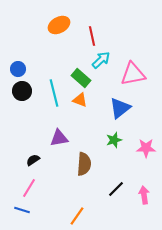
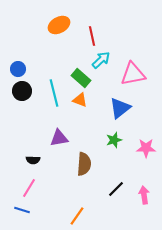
black semicircle: rotated 144 degrees counterclockwise
